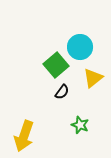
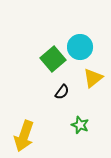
green square: moved 3 px left, 6 px up
